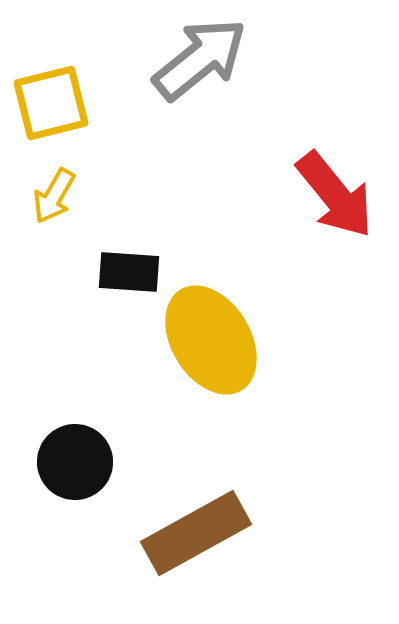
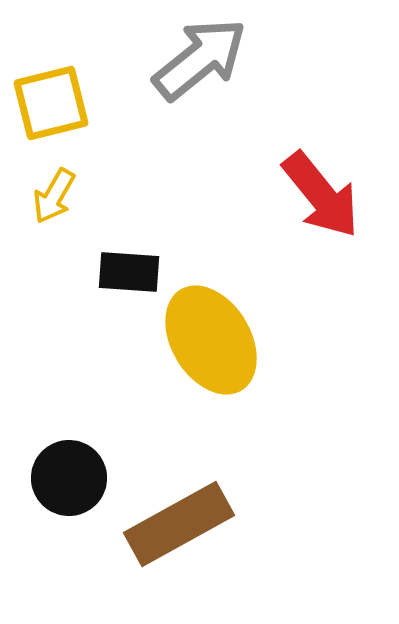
red arrow: moved 14 px left
black circle: moved 6 px left, 16 px down
brown rectangle: moved 17 px left, 9 px up
